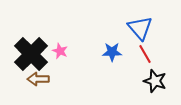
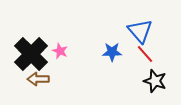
blue triangle: moved 3 px down
red line: rotated 12 degrees counterclockwise
